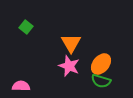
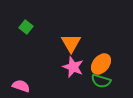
pink star: moved 4 px right, 1 px down
pink semicircle: rotated 18 degrees clockwise
